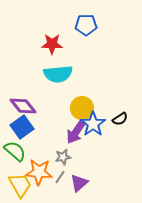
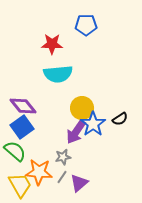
gray line: moved 2 px right
